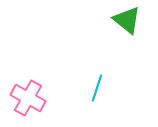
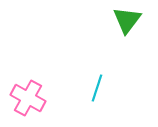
green triangle: rotated 28 degrees clockwise
